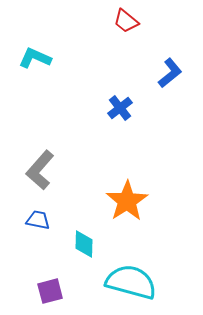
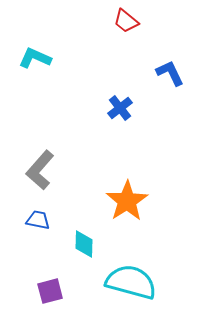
blue L-shape: rotated 76 degrees counterclockwise
